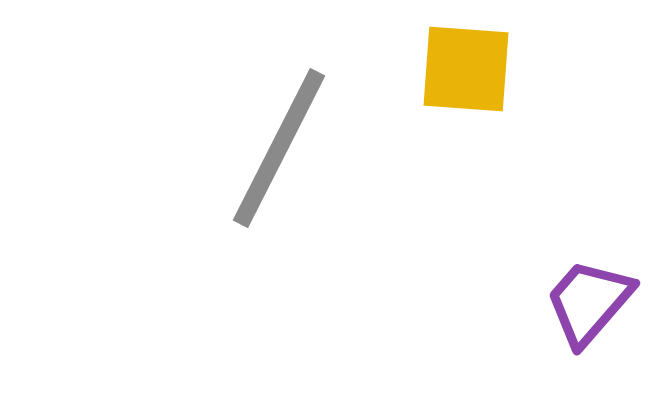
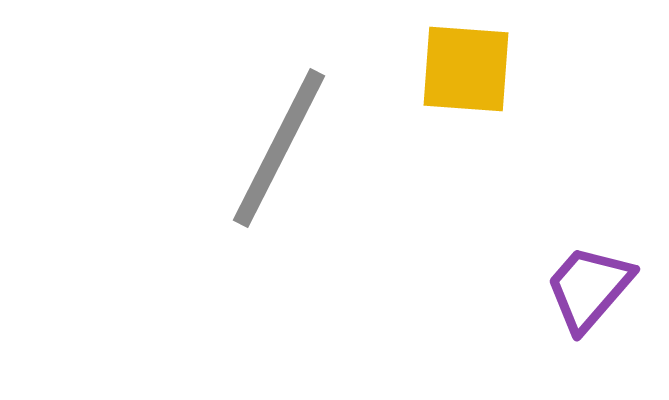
purple trapezoid: moved 14 px up
